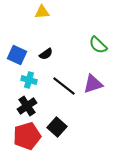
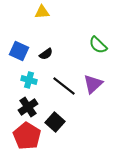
blue square: moved 2 px right, 4 px up
purple triangle: rotated 25 degrees counterclockwise
black cross: moved 1 px right, 1 px down
black square: moved 2 px left, 5 px up
red pentagon: rotated 24 degrees counterclockwise
